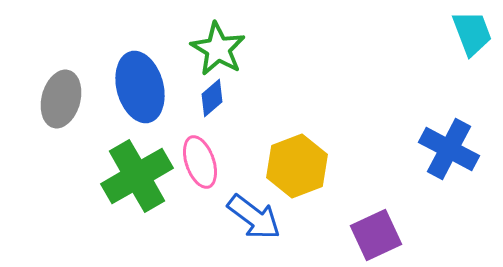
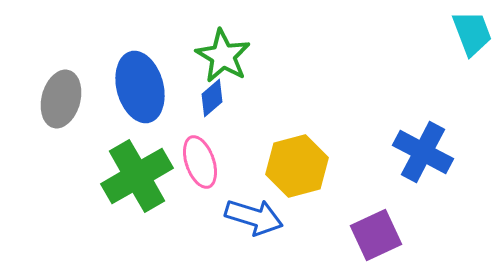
green star: moved 5 px right, 7 px down
blue cross: moved 26 px left, 3 px down
yellow hexagon: rotated 6 degrees clockwise
blue arrow: rotated 20 degrees counterclockwise
